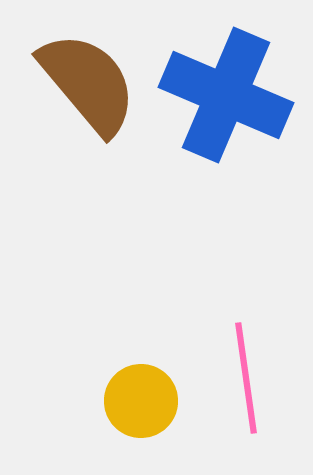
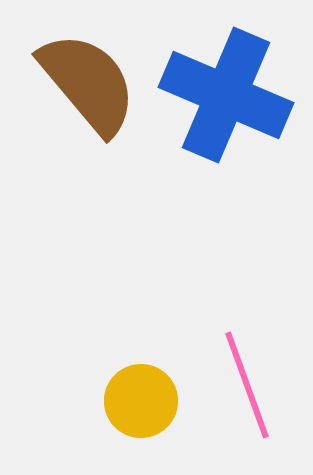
pink line: moved 1 px right, 7 px down; rotated 12 degrees counterclockwise
